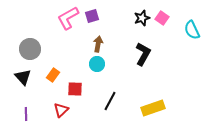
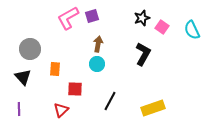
pink square: moved 9 px down
orange rectangle: moved 2 px right, 6 px up; rotated 32 degrees counterclockwise
purple line: moved 7 px left, 5 px up
